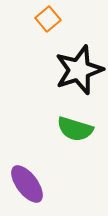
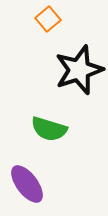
green semicircle: moved 26 px left
